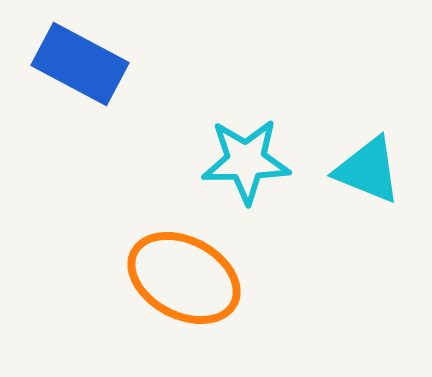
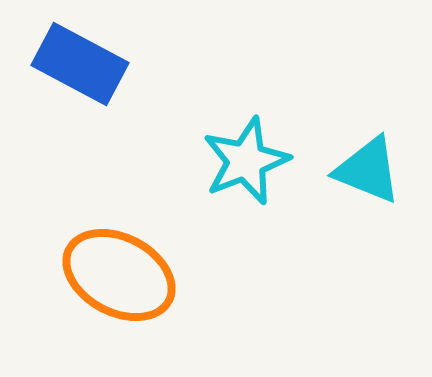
cyan star: rotated 20 degrees counterclockwise
orange ellipse: moved 65 px left, 3 px up
